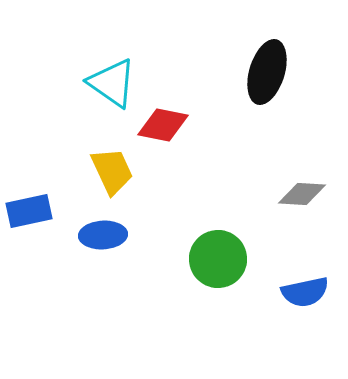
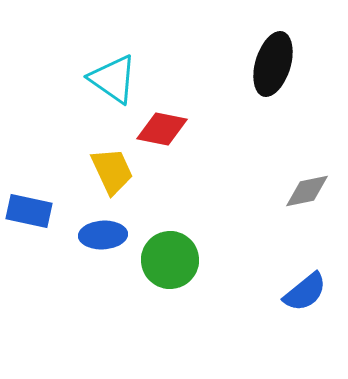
black ellipse: moved 6 px right, 8 px up
cyan triangle: moved 1 px right, 4 px up
red diamond: moved 1 px left, 4 px down
gray diamond: moved 5 px right, 3 px up; rotated 15 degrees counterclockwise
blue rectangle: rotated 24 degrees clockwise
green circle: moved 48 px left, 1 px down
blue semicircle: rotated 27 degrees counterclockwise
